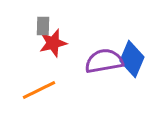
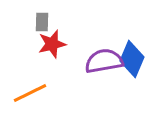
gray rectangle: moved 1 px left, 4 px up
red star: moved 1 px left, 1 px down
orange line: moved 9 px left, 3 px down
